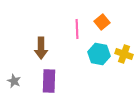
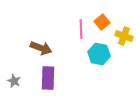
pink line: moved 4 px right
brown arrow: rotated 70 degrees counterclockwise
yellow cross: moved 18 px up
purple rectangle: moved 1 px left, 3 px up
